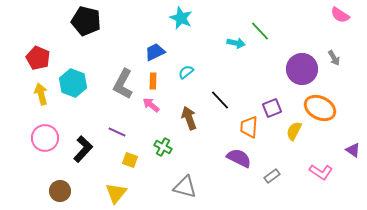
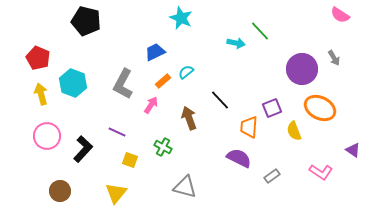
orange rectangle: moved 10 px right; rotated 49 degrees clockwise
pink arrow: rotated 84 degrees clockwise
yellow semicircle: rotated 48 degrees counterclockwise
pink circle: moved 2 px right, 2 px up
